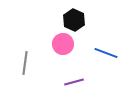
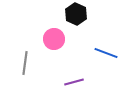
black hexagon: moved 2 px right, 6 px up
pink circle: moved 9 px left, 5 px up
